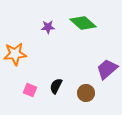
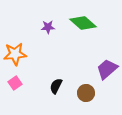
pink square: moved 15 px left, 7 px up; rotated 32 degrees clockwise
